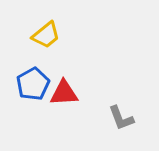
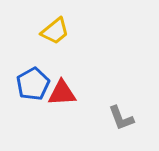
yellow trapezoid: moved 9 px right, 4 px up
red triangle: moved 2 px left
